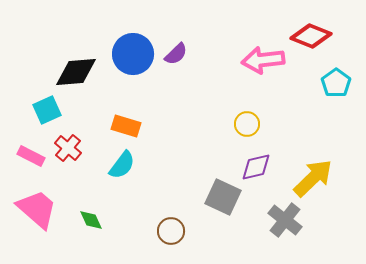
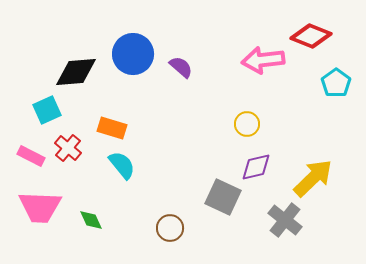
purple semicircle: moved 5 px right, 13 px down; rotated 95 degrees counterclockwise
orange rectangle: moved 14 px left, 2 px down
cyan semicircle: rotated 76 degrees counterclockwise
pink trapezoid: moved 3 px right, 2 px up; rotated 141 degrees clockwise
brown circle: moved 1 px left, 3 px up
